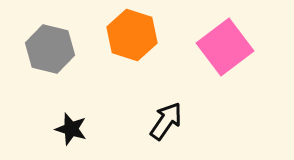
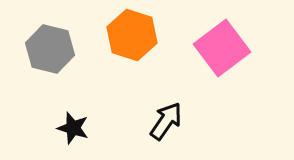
pink square: moved 3 px left, 1 px down
black star: moved 2 px right, 1 px up
